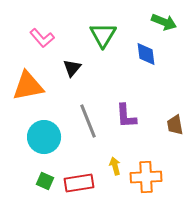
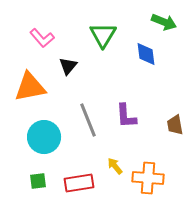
black triangle: moved 4 px left, 2 px up
orange triangle: moved 2 px right, 1 px down
gray line: moved 1 px up
yellow arrow: rotated 24 degrees counterclockwise
orange cross: moved 2 px right, 1 px down; rotated 8 degrees clockwise
green square: moved 7 px left; rotated 30 degrees counterclockwise
